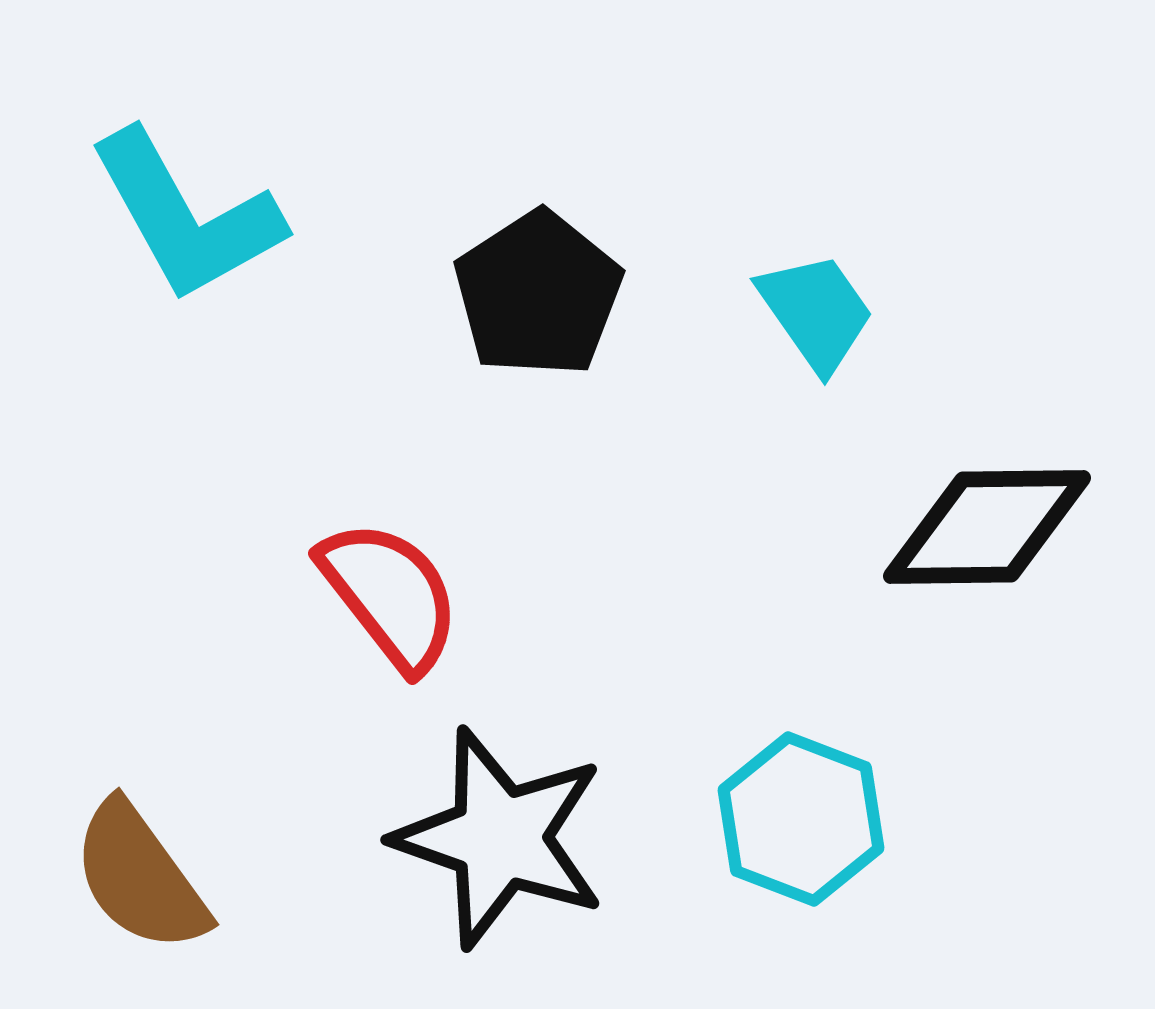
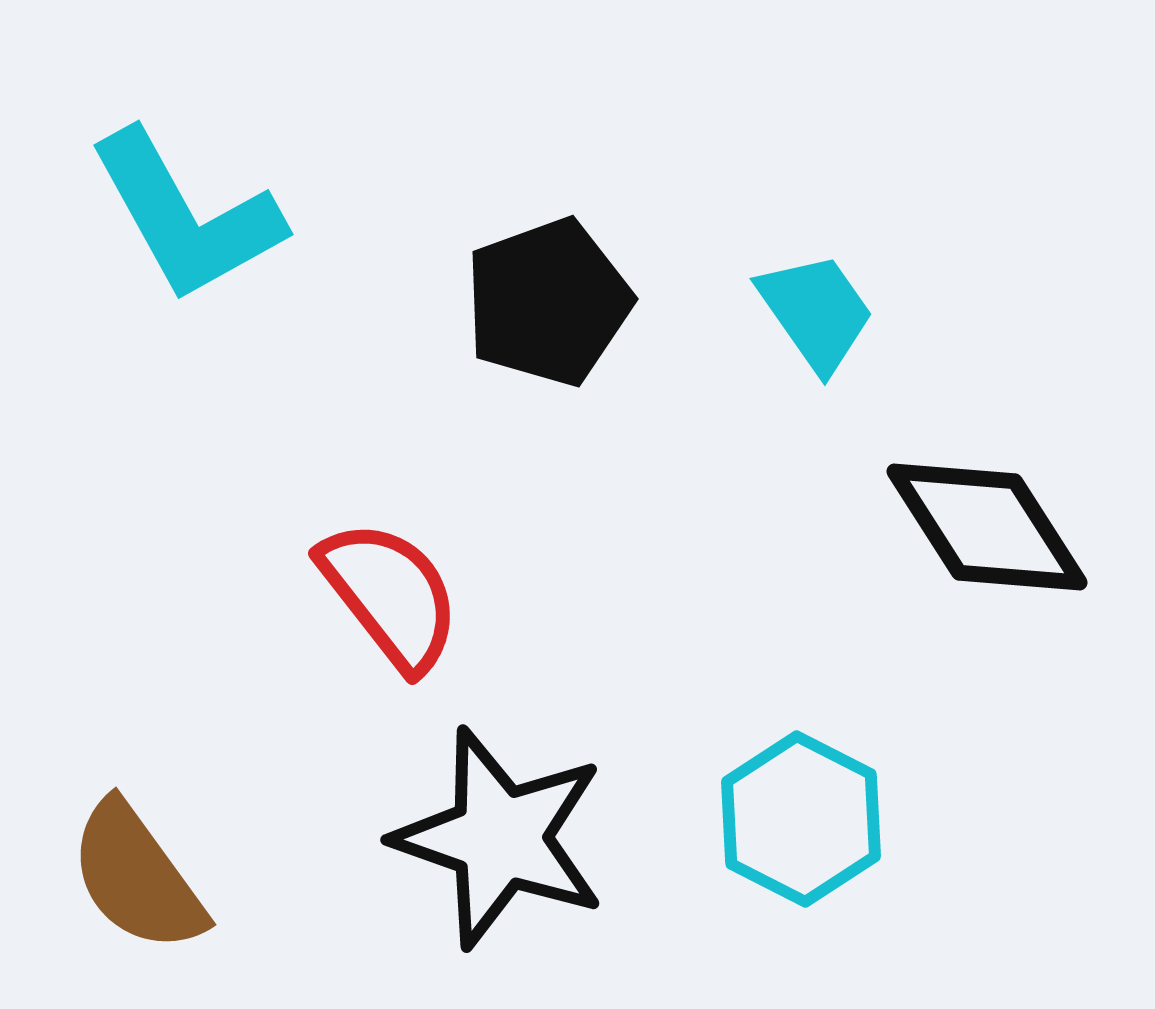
black pentagon: moved 10 px right, 8 px down; rotated 13 degrees clockwise
black diamond: rotated 58 degrees clockwise
cyan hexagon: rotated 6 degrees clockwise
brown semicircle: moved 3 px left
